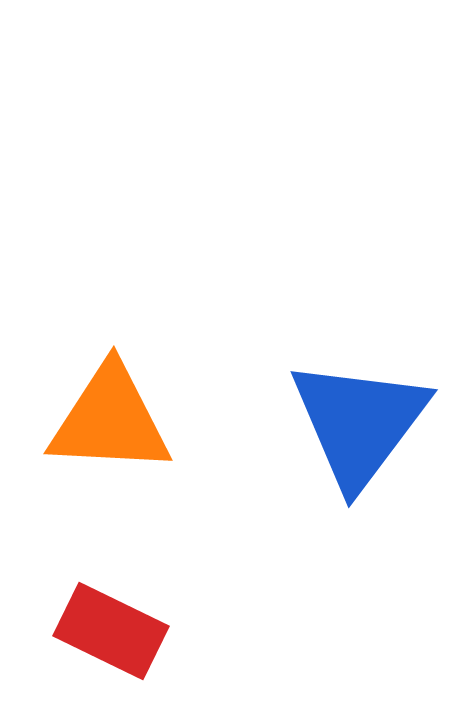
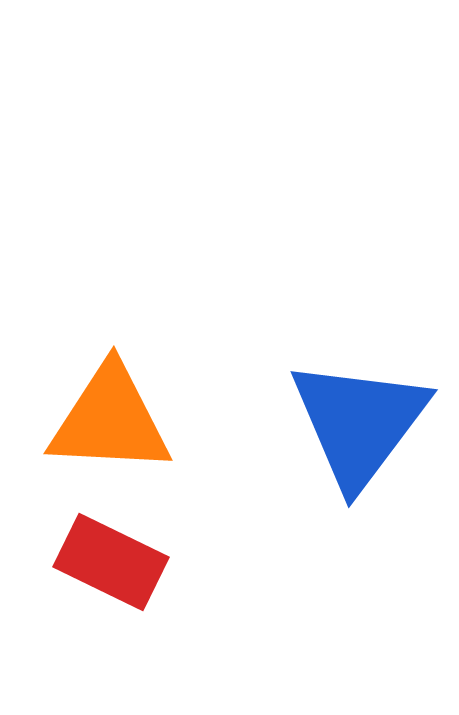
red rectangle: moved 69 px up
